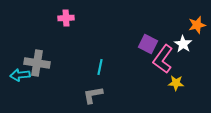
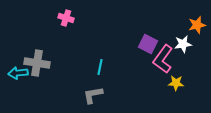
pink cross: rotated 21 degrees clockwise
white star: rotated 30 degrees clockwise
cyan arrow: moved 2 px left, 2 px up
